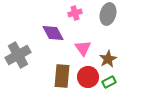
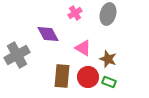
pink cross: rotated 16 degrees counterclockwise
purple diamond: moved 5 px left, 1 px down
pink triangle: rotated 24 degrees counterclockwise
gray cross: moved 1 px left
brown star: rotated 24 degrees counterclockwise
green rectangle: rotated 48 degrees clockwise
